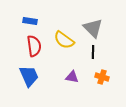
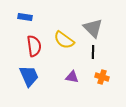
blue rectangle: moved 5 px left, 4 px up
